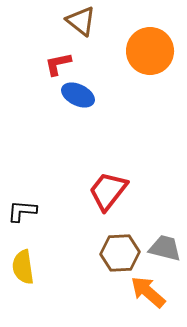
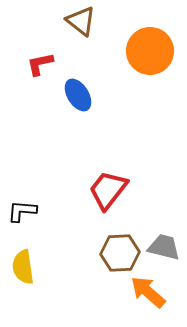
red L-shape: moved 18 px left
blue ellipse: rotated 32 degrees clockwise
red trapezoid: moved 1 px up
gray trapezoid: moved 1 px left, 1 px up
